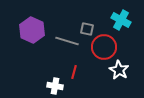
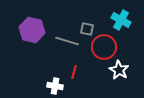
purple hexagon: rotated 10 degrees counterclockwise
